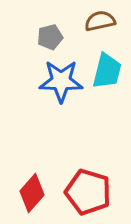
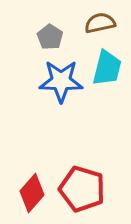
brown semicircle: moved 2 px down
gray pentagon: rotated 25 degrees counterclockwise
cyan trapezoid: moved 3 px up
red pentagon: moved 6 px left, 3 px up
